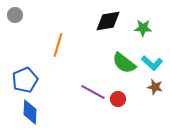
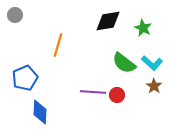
green star: rotated 24 degrees clockwise
blue pentagon: moved 2 px up
brown star: moved 1 px left, 1 px up; rotated 21 degrees clockwise
purple line: rotated 25 degrees counterclockwise
red circle: moved 1 px left, 4 px up
blue diamond: moved 10 px right
